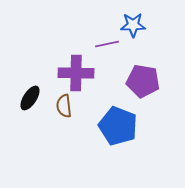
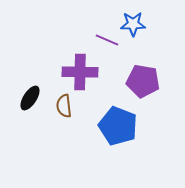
blue star: moved 1 px up
purple line: moved 4 px up; rotated 35 degrees clockwise
purple cross: moved 4 px right, 1 px up
